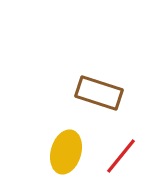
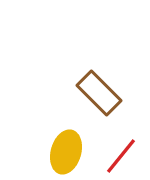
brown rectangle: rotated 27 degrees clockwise
